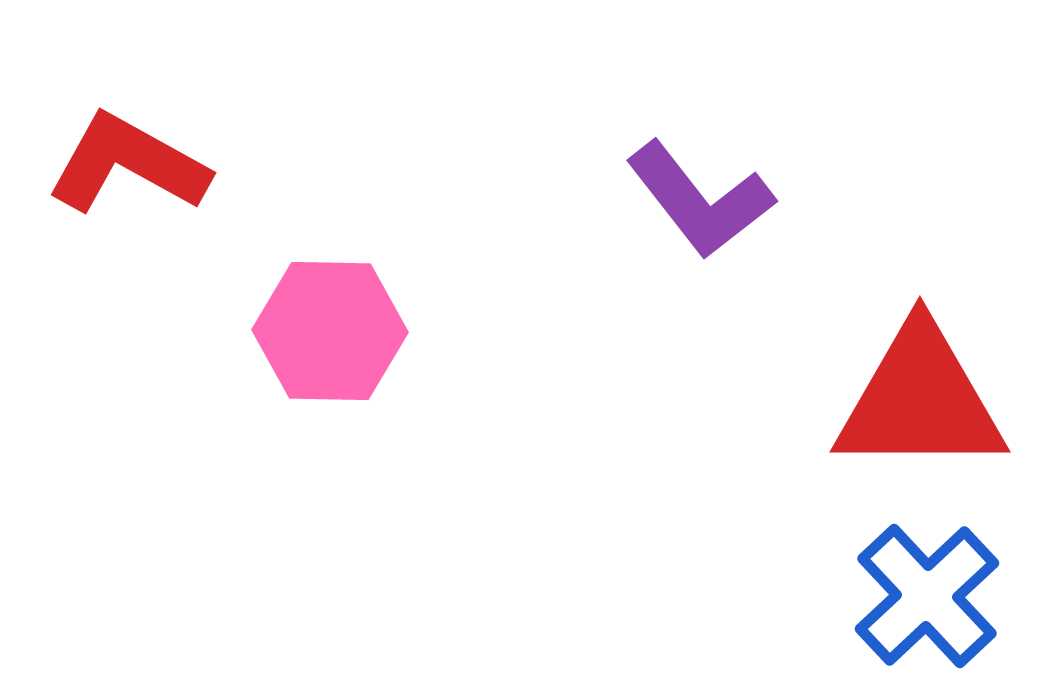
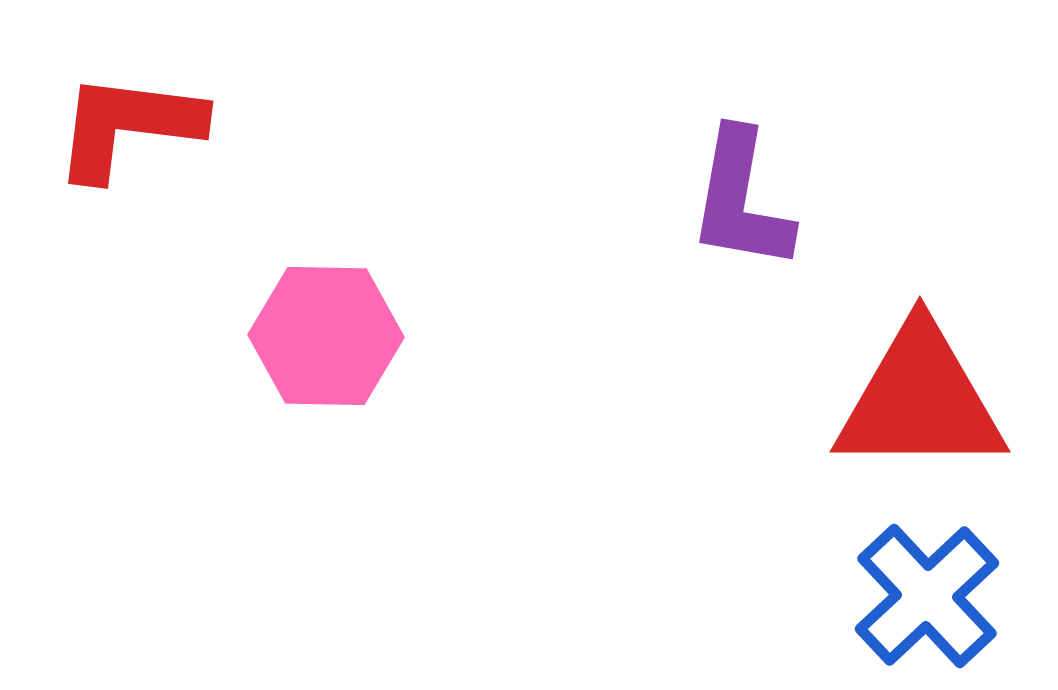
red L-shape: moved 38 px up; rotated 22 degrees counterclockwise
purple L-shape: moved 41 px right; rotated 48 degrees clockwise
pink hexagon: moved 4 px left, 5 px down
